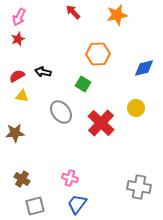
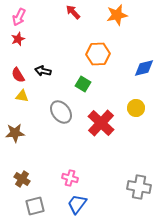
black arrow: moved 1 px up
red semicircle: moved 1 px right, 1 px up; rotated 91 degrees counterclockwise
